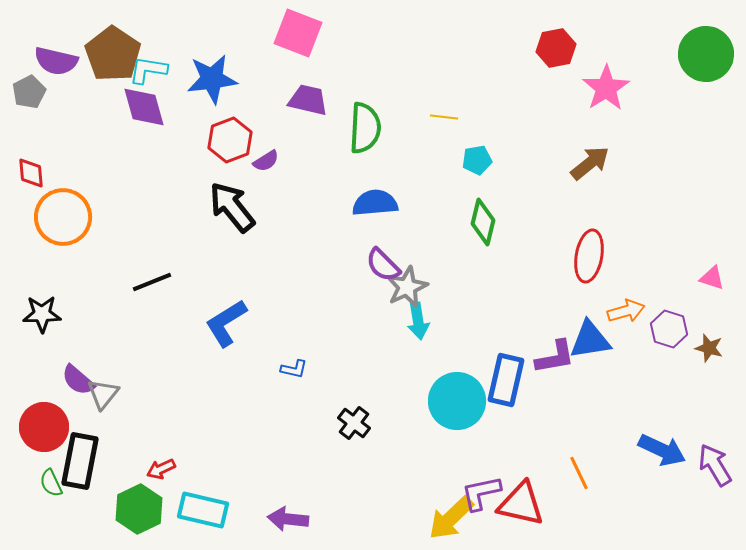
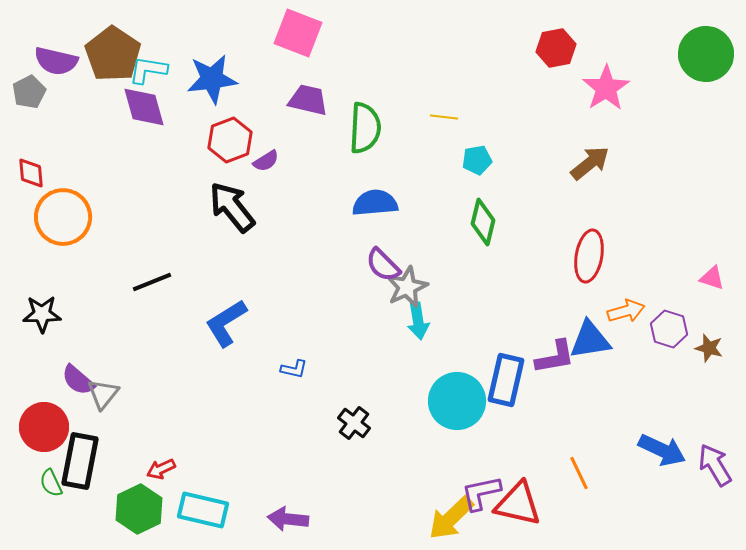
red triangle at (521, 504): moved 3 px left
